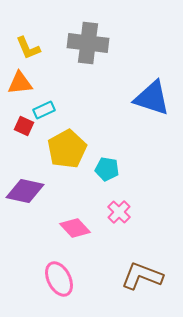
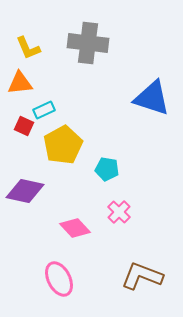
yellow pentagon: moved 4 px left, 4 px up
